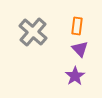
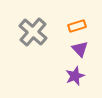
orange rectangle: rotated 66 degrees clockwise
purple star: rotated 12 degrees clockwise
